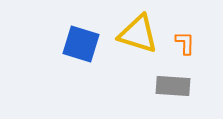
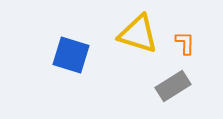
blue square: moved 10 px left, 11 px down
gray rectangle: rotated 36 degrees counterclockwise
